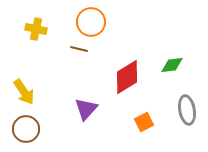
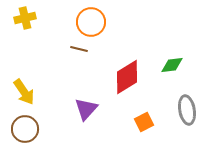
yellow cross: moved 11 px left, 11 px up; rotated 25 degrees counterclockwise
brown circle: moved 1 px left
